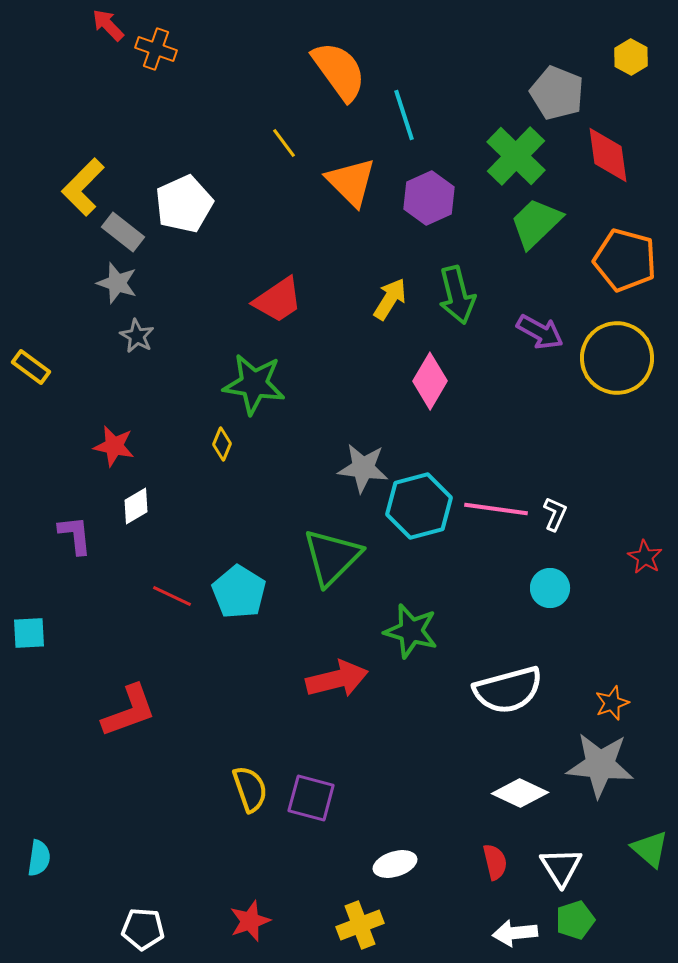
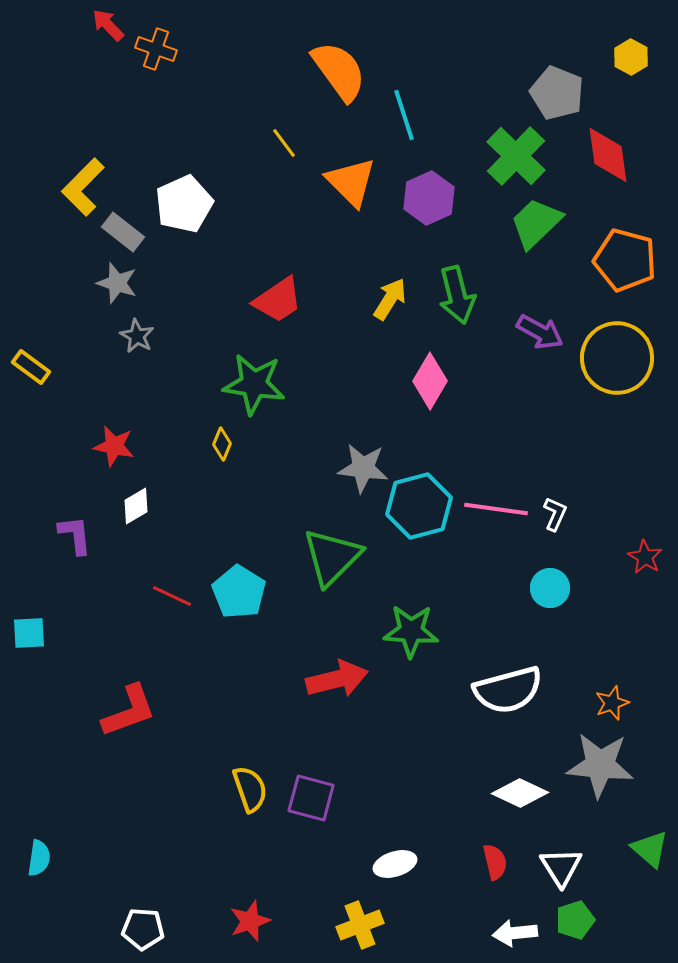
green star at (411, 631): rotated 12 degrees counterclockwise
